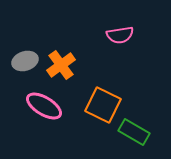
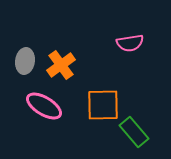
pink semicircle: moved 10 px right, 8 px down
gray ellipse: rotated 65 degrees counterclockwise
orange square: rotated 27 degrees counterclockwise
green rectangle: rotated 20 degrees clockwise
